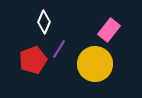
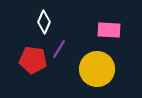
pink rectangle: rotated 55 degrees clockwise
red pentagon: rotated 28 degrees clockwise
yellow circle: moved 2 px right, 5 px down
